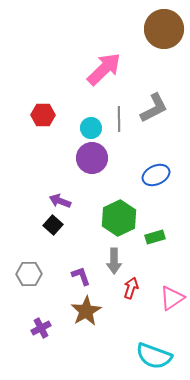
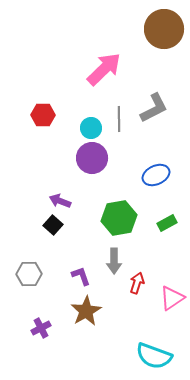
green hexagon: rotated 16 degrees clockwise
green rectangle: moved 12 px right, 14 px up; rotated 12 degrees counterclockwise
red arrow: moved 6 px right, 5 px up
